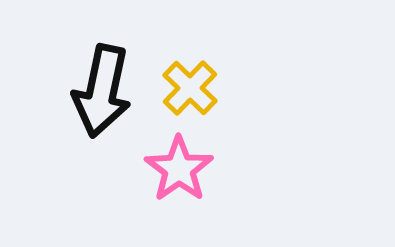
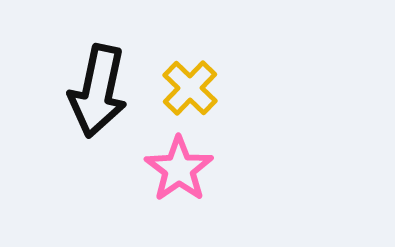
black arrow: moved 4 px left
